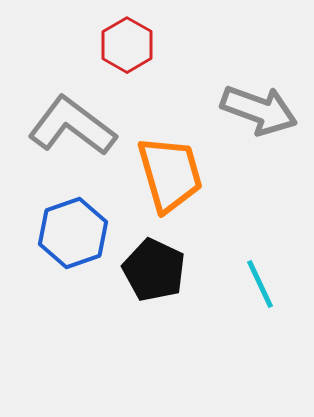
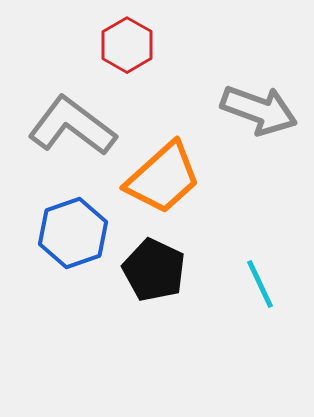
orange trapezoid: moved 7 px left, 4 px down; rotated 64 degrees clockwise
